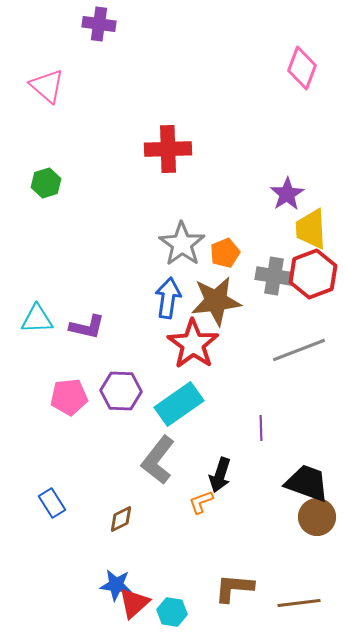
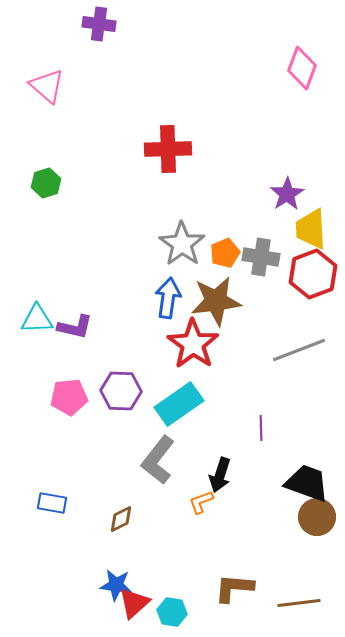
gray cross: moved 13 px left, 19 px up
purple L-shape: moved 12 px left
blue rectangle: rotated 48 degrees counterclockwise
